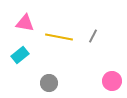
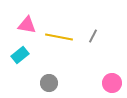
pink triangle: moved 2 px right, 2 px down
pink circle: moved 2 px down
